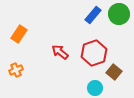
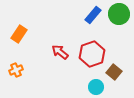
red hexagon: moved 2 px left, 1 px down
cyan circle: moved 1 px right, 1 px up
